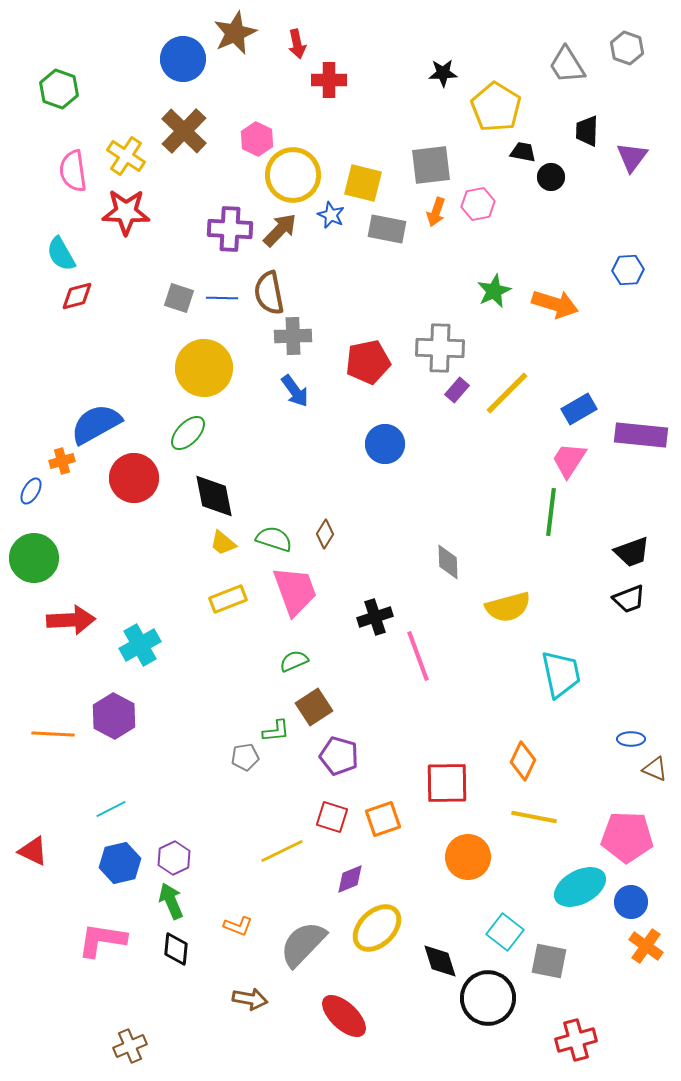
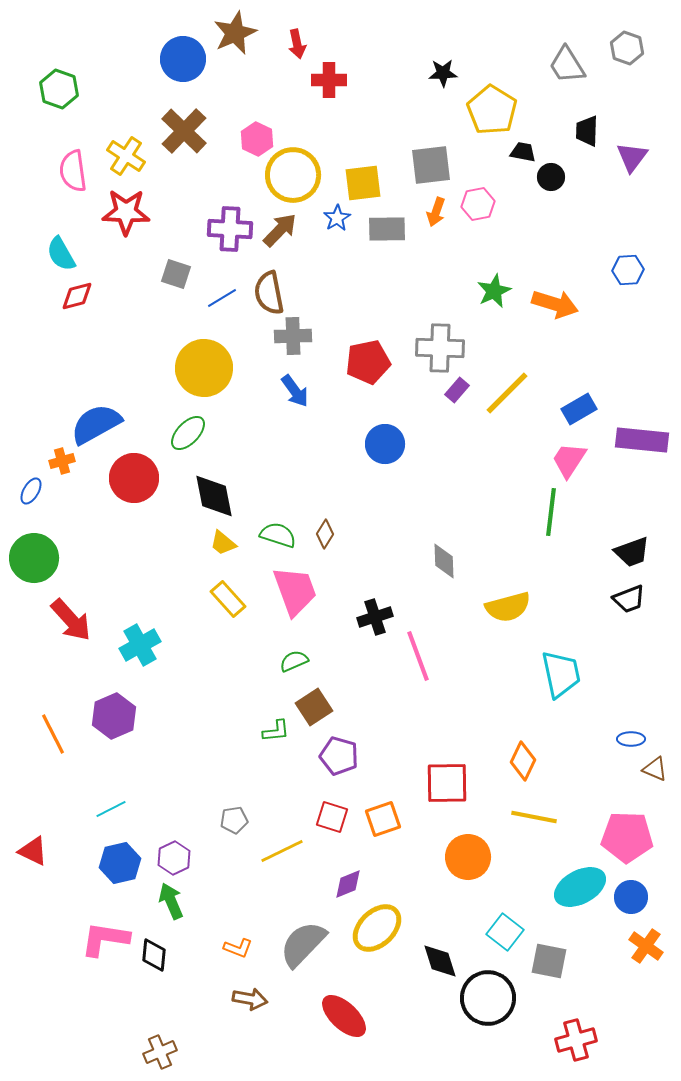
yellow pentagon at (496, 107): moved 4 px left, 3 px down
yellow square at (363, 183): rotated 21 degrees counterclockwise
blue star at (331, 215): moved 6 px right, 3 px down; rotated 16 degrees clockwise
gray rectangle at (387, 229): rotated 12 degrees counterclockwise
gray square at (179, 298): moved 3 px left, 24 px up
blue line at (222, 298): rotated 32 degrees counterclockwise
purple rectangle at (641, 435): moved 1 px right, 5 px down
green semicircle at (274, 539): moved 4 px right, 4 px up
gray diamond at (448, 562): moved 4 px left, 1 px up
yellow rectangle at (228, 599): rotated 69 degrees clockwise
red arrow at (71, 620): rotated 51 degrees clockwise
purple hexagon at (114, 716): rotated 9 degrees clockwise
orange line at (53, 734): rotated 60 degrees clockwise
gray pentagon at (245, 757): moved 11 px left, 63 px down
purple diamond at (350, 879): moved 2 px left, 5 px down
blue circle at (631, 902): moved 5 px up
orange L-shape at (238, 926): moved 22 px down
pink L-shape at (102, 940): moved 3 px right, 1 px up
black diamond at (176, 949): moved 22 px left, 6 px down
brown cross at (130, 1046): moved 30 px right, 6 px down
